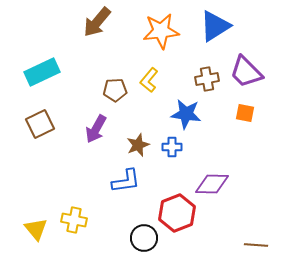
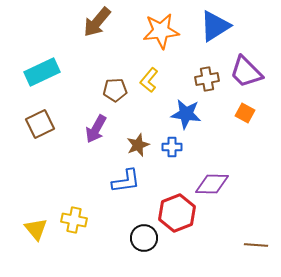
orange square: rotated 18 degrees clockwise
